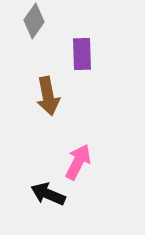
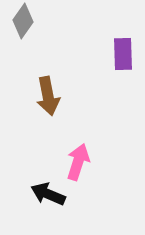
gray diamond: moved 11 px left
purple rectangle: moved 41 px right
pink arrow: rotated 9 degrees counterclockwise
